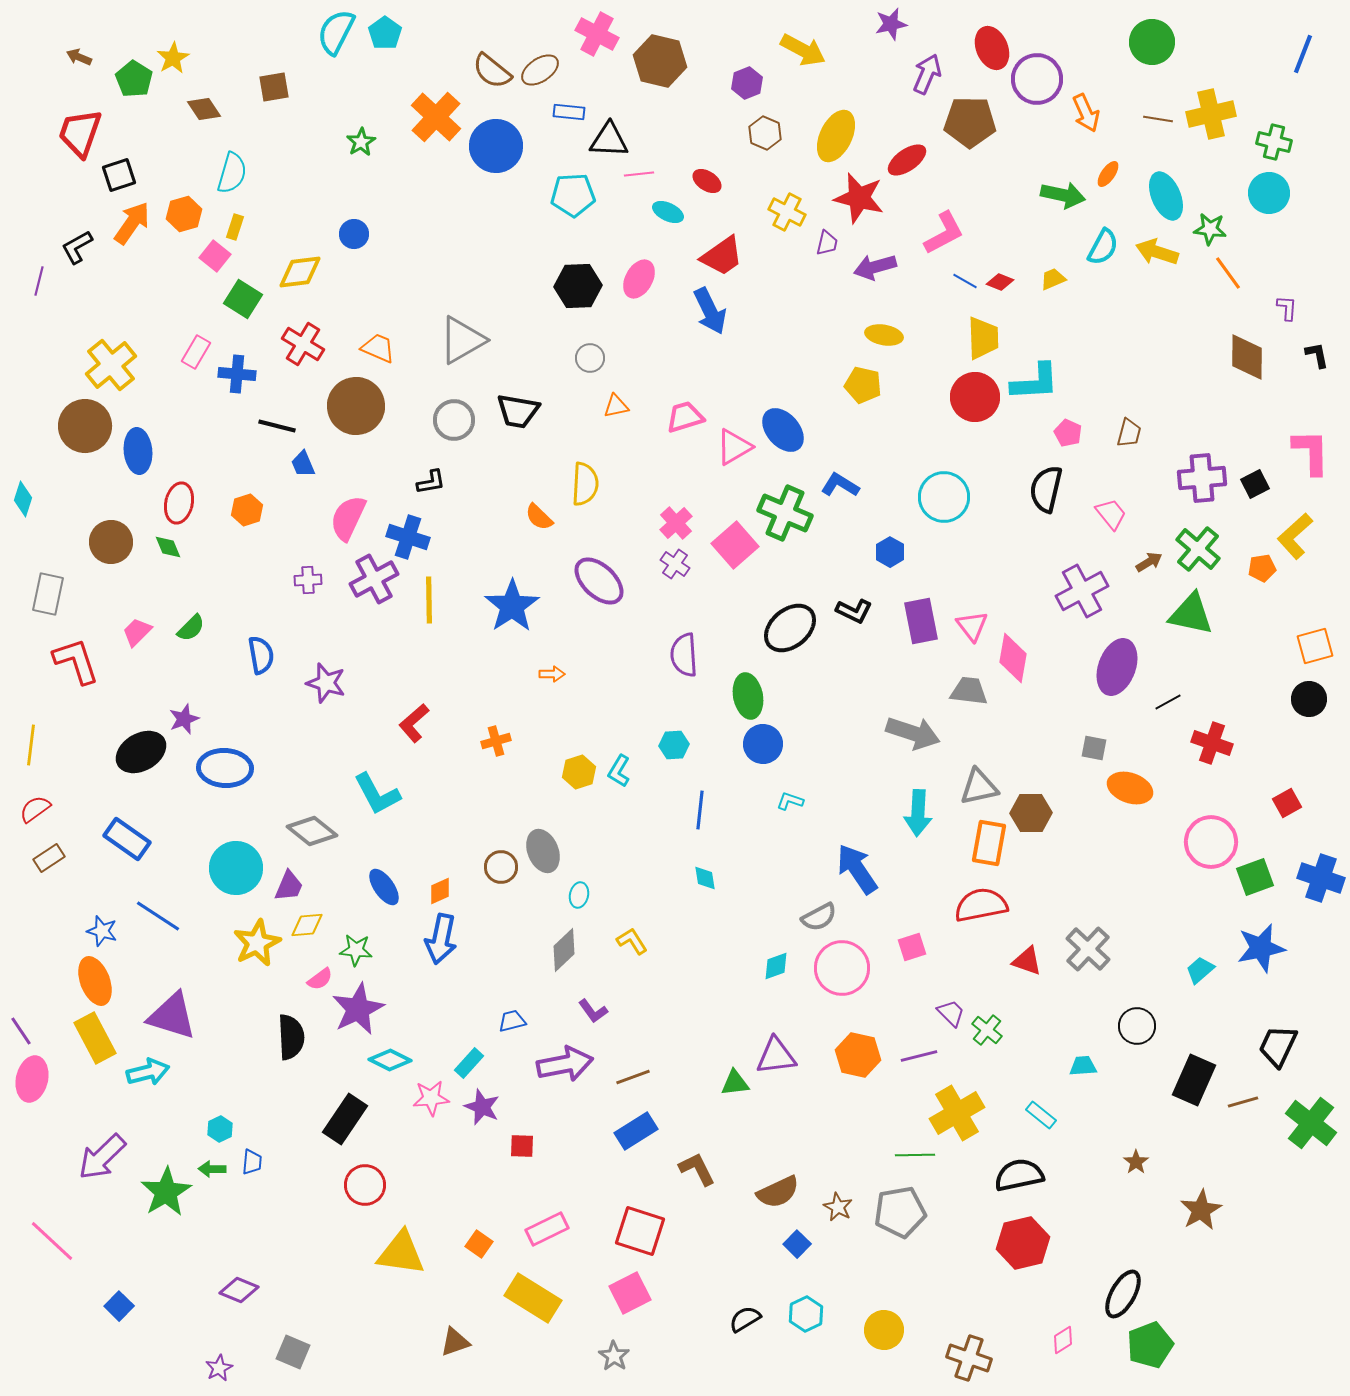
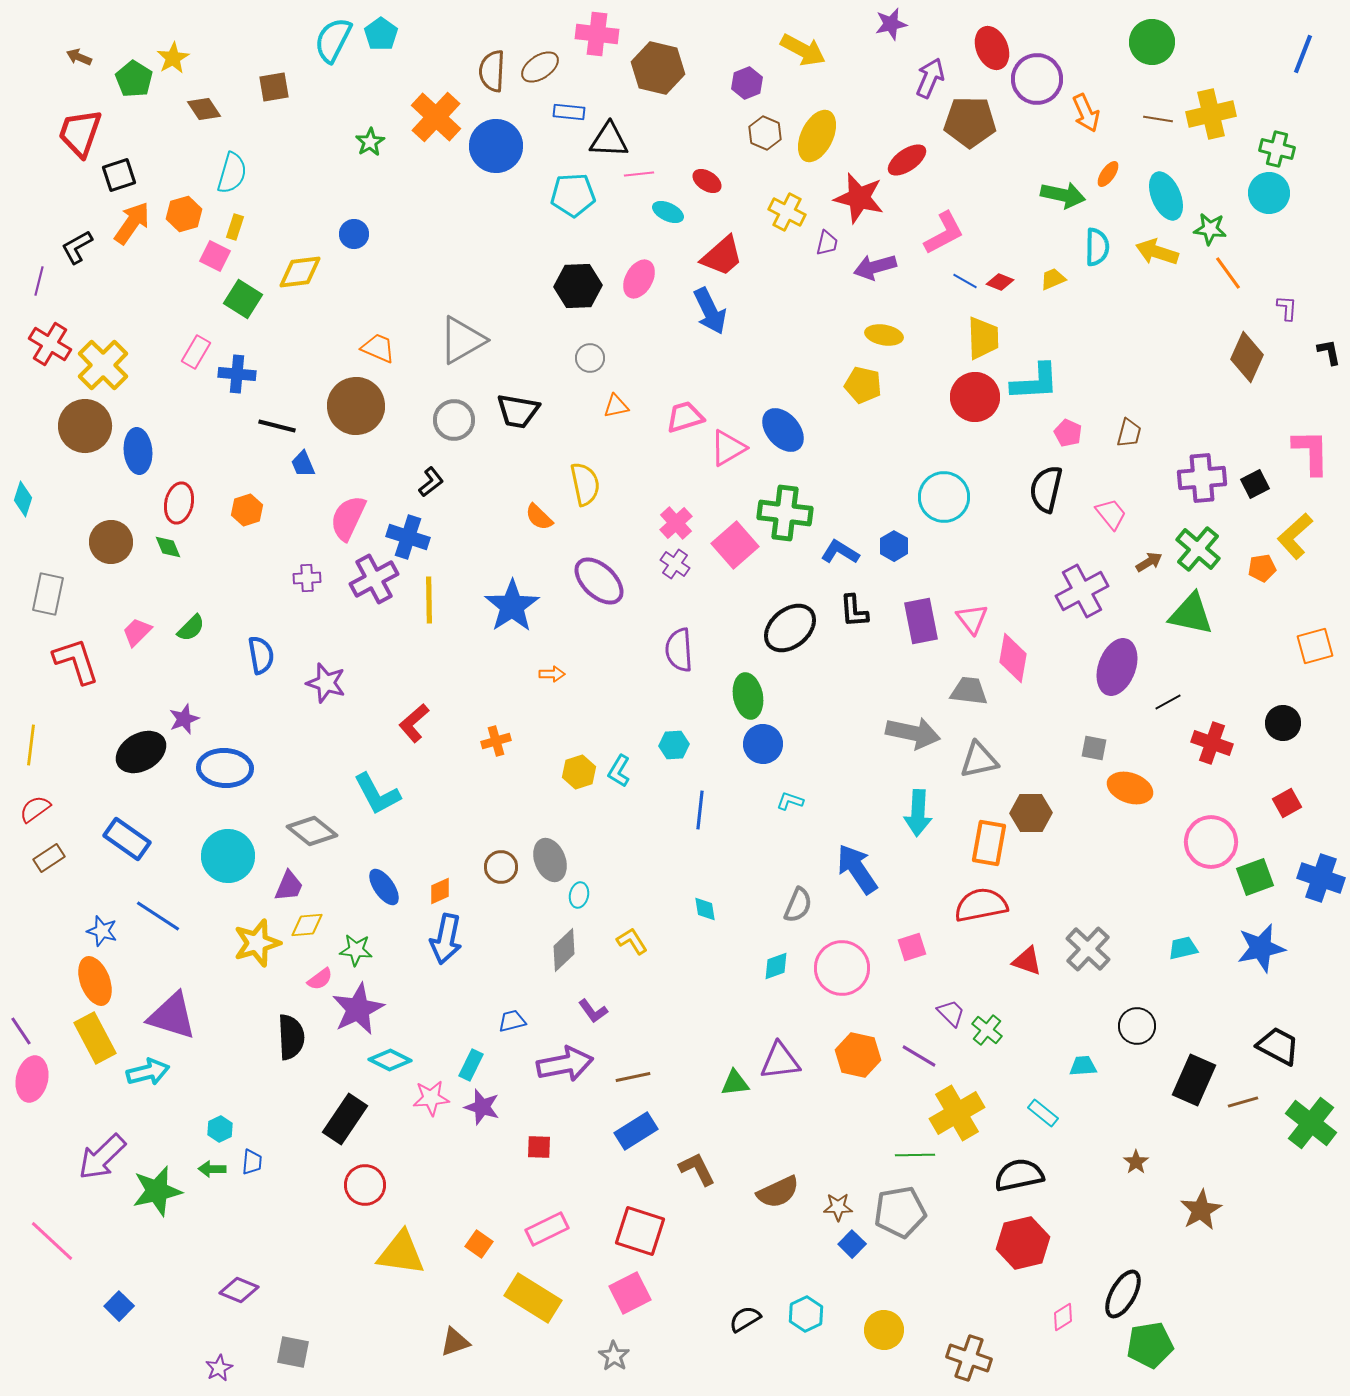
cyan semicircle at (336, 32): moved 3 px left, 8 px down
cyan pentagon at (385, 33): moved 4 px left, 1 px down
pink cross at (597, 34): rotated 21 degrees counterclockwise
brown hexagon at (660, 61): moved 2 px left, 7 px down
brown ellipse at (540, 70): moved 3 px up
brown semicircle at (492, 71): rotated 54 degrees clockwise
purple arrow at (927, 74): moved 3 px right, 4 px down
yellow ellipse at (836, 136): moved 19 px left
green star at (361, 142): moved 9 px right
green cross at (1274, 142): moved 3 px right, 7 px down
cyan semicircle at (1103, 247): moved 6 px left; rotated 27 degrees counterclockwise
pink square at (215, 256): rotated 12 degrees counterclockwise
red trapezoid at (722, 256): rotated 6 degrees counterclockwise
red cross at (303, 344): moved 253 px left
black L-shape at (1317, 355): moved 12 px right, 3 px up
brown diamond at (1247, 357): rotated 24 degrees clockwise
yellow cross at (111, 365): moved 8 px left; rotated 6 degrees counterclockwise
pink triangle at (734, 447): moved 6 px left, 1 px down
black L-shape at (431, 482): rotated 28 degrees counterclockwise
yellow semicircle at (585, 484): rotated 15 degrees counterclockwise
blue L-shape at (840, 485): moved 67 px down
green cross at (785, 513): rotated 16 degrees counterclockwise
blue hexagon at (890, 552): moved 4 px right, 6 px up
purple cross at (308, 580): moved 1 px left, 2 px up
black L-shape at (854, 611): rotated 60 degrees clockwise
pink triangle at (972, 626): moved 7 px up
purple semicircle at (684, 655): moved 5 px left, 5 px up
black circle at (1309, 699): moved 26 px left, 24 px down
gray arrow at (913, 733): rotated 6 degrees counterclockwise
gray triangle at (979, 787): moved 27 px up
gray ellipse at (543, 851): moved 7 px right, 9 px down
cyan circle at (236, 868): moved 8 px left, 12 px up
cyan diamond at (705, 878): moved 31 px down
gray semicircle at (819, 917): moved 21 px left, 12 px up; rotated 39 degrees counterclockwise
blue arrow at (441, 939): moved 5 px right
yellow star at (257, 943): rotated 9 degrees clockwise
cyan trapezoid at (1200, 970): moved 17 px left, 22 px up; rotated 28 degrees clockwise
black trapezoid at (1278, 1046): rotated 93 degrees clockwise
purple triangle at (776, 1056): moved 4 px right, 5 px down
purple line at (919, 1056): rotated 45 degrees clockwise
cyan rectangle at (469, 1063): moved 2 px right, 2 px down; rotated 16 degrees counterclockwise
brown line at (633, 1077): rotated 8 degrees clockwise
purple star at (482, 1107): rotated 6 degrees counterclockwise
cyan rectangle at (1041, 1115): moved 2 px right, 2 px up
red square at (522, 1146): moved 17 px right, 1 px down
green star at (166, 1192): moved 9 px left, 1 px up; rotated 18 degrees clockwise
brown star at (838, 1207): rotated 28 degrees counterclockwise
blue square at (797, 1244): moved 55 px right
pink diamond at (1063, 1340): moved 23 px up
green pentagon at (1150, 1345): rotated 12 degrees clockwise
gray square at (293, 1352): rotated 12 degrees counterclockwise
